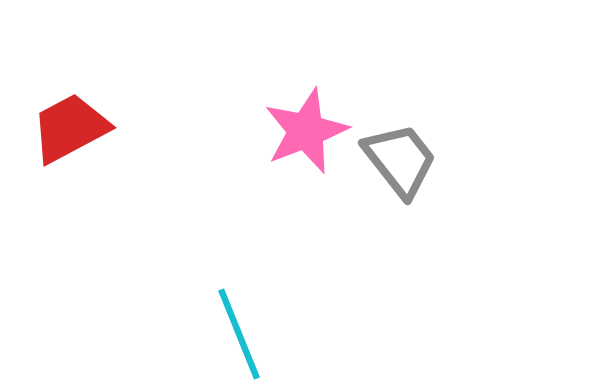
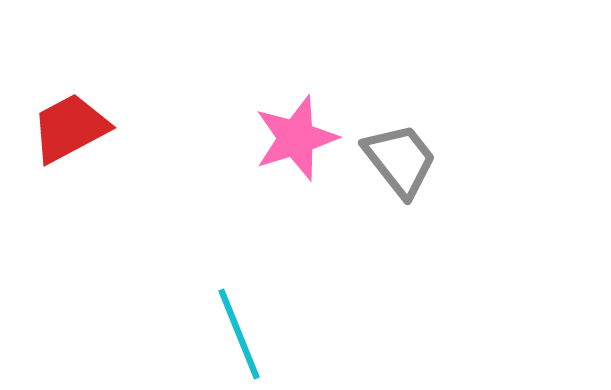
pink star: moved 10 px left, 7 px down; rotated 4 degrees clockwise
